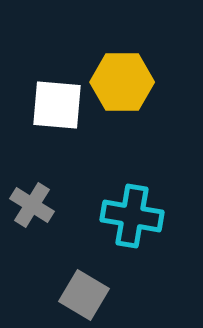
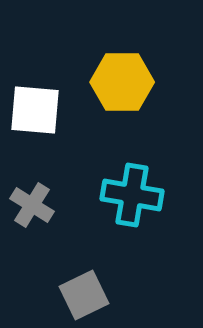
white square: moved 22 px left, 5 px down
cyan cross: moved 21 px up
gray square: rotated 33 degrees clockwise
